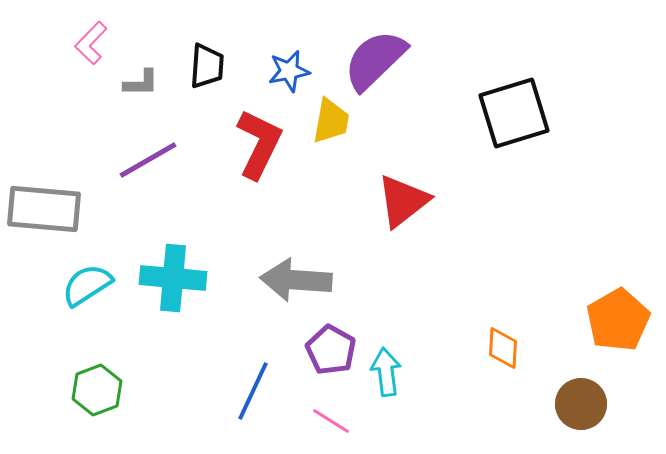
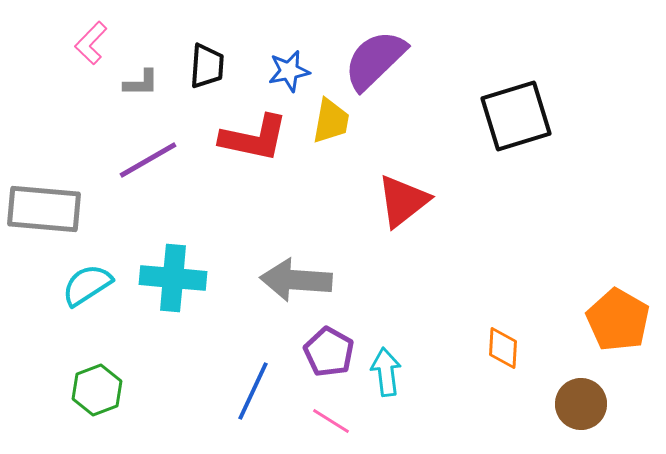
black square: moved 2 px right, 3 px down
red L-shape: moved 5 px left, 6 px up; rotated 76 degrees clockwise
orange pentagon: rotated 12 degrees counterclockwise
purple pentagon: moved 2 px left, 2 px down
